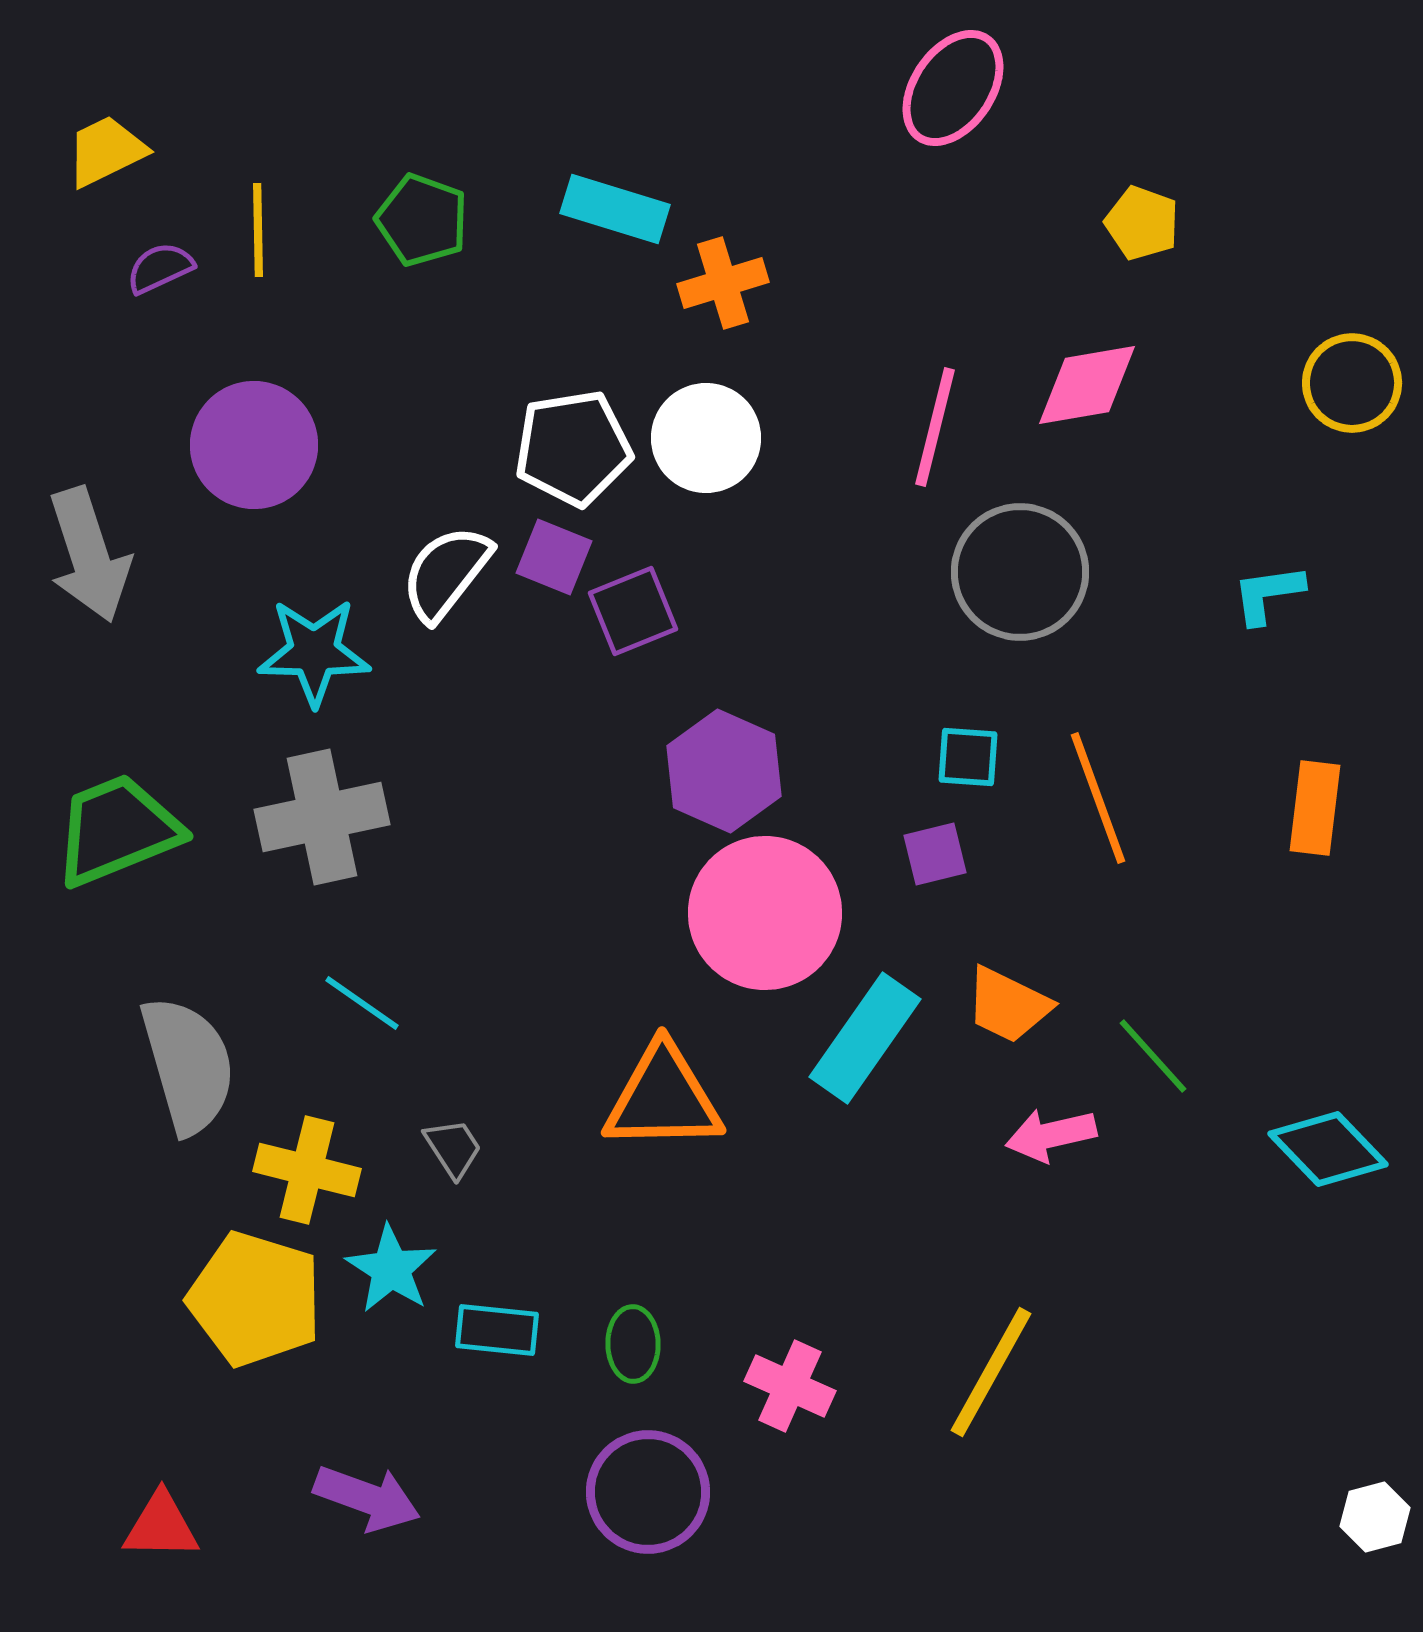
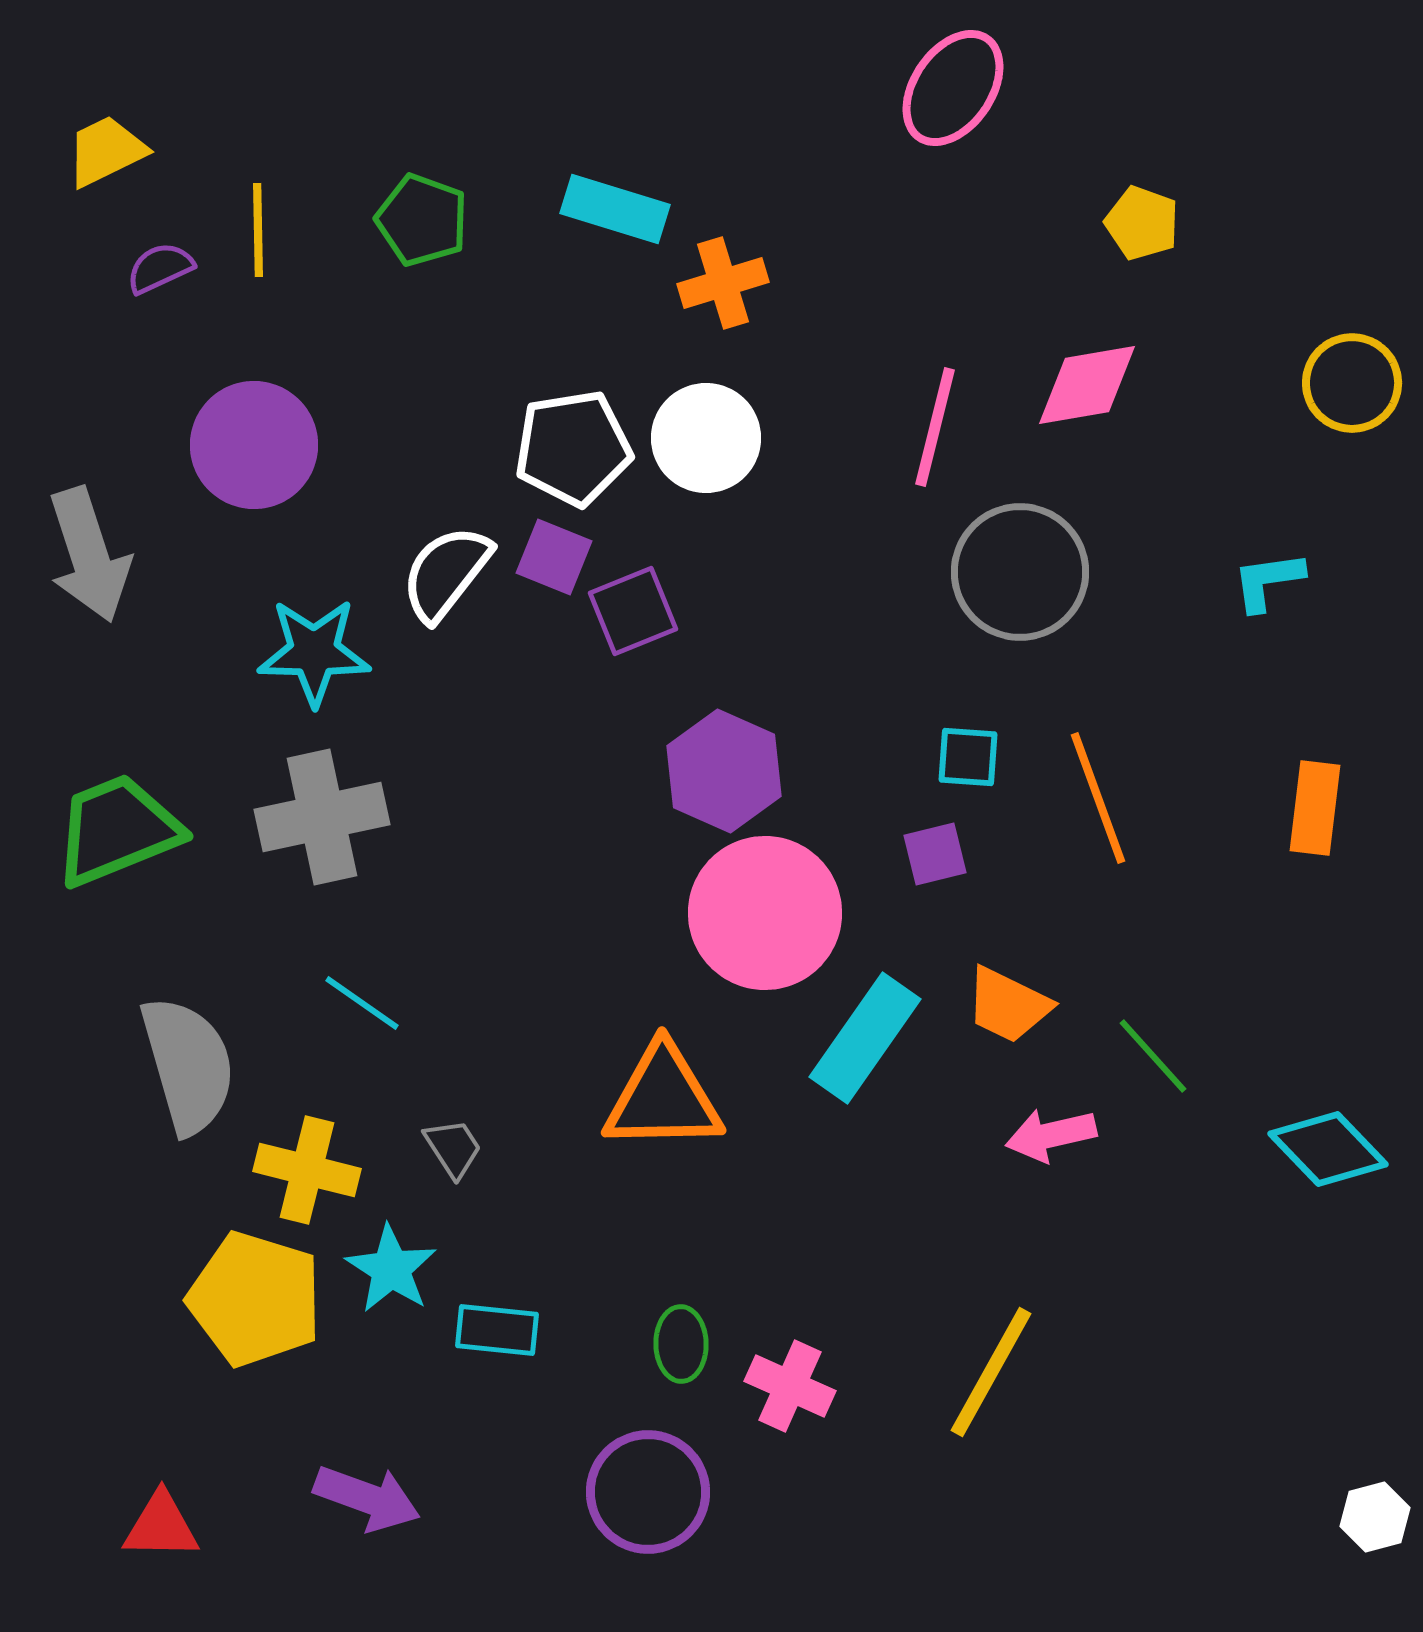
cyan L-shape at (1268, 594): moved 13 px up
green ellipse at (633, 1344): moved 48 px right
